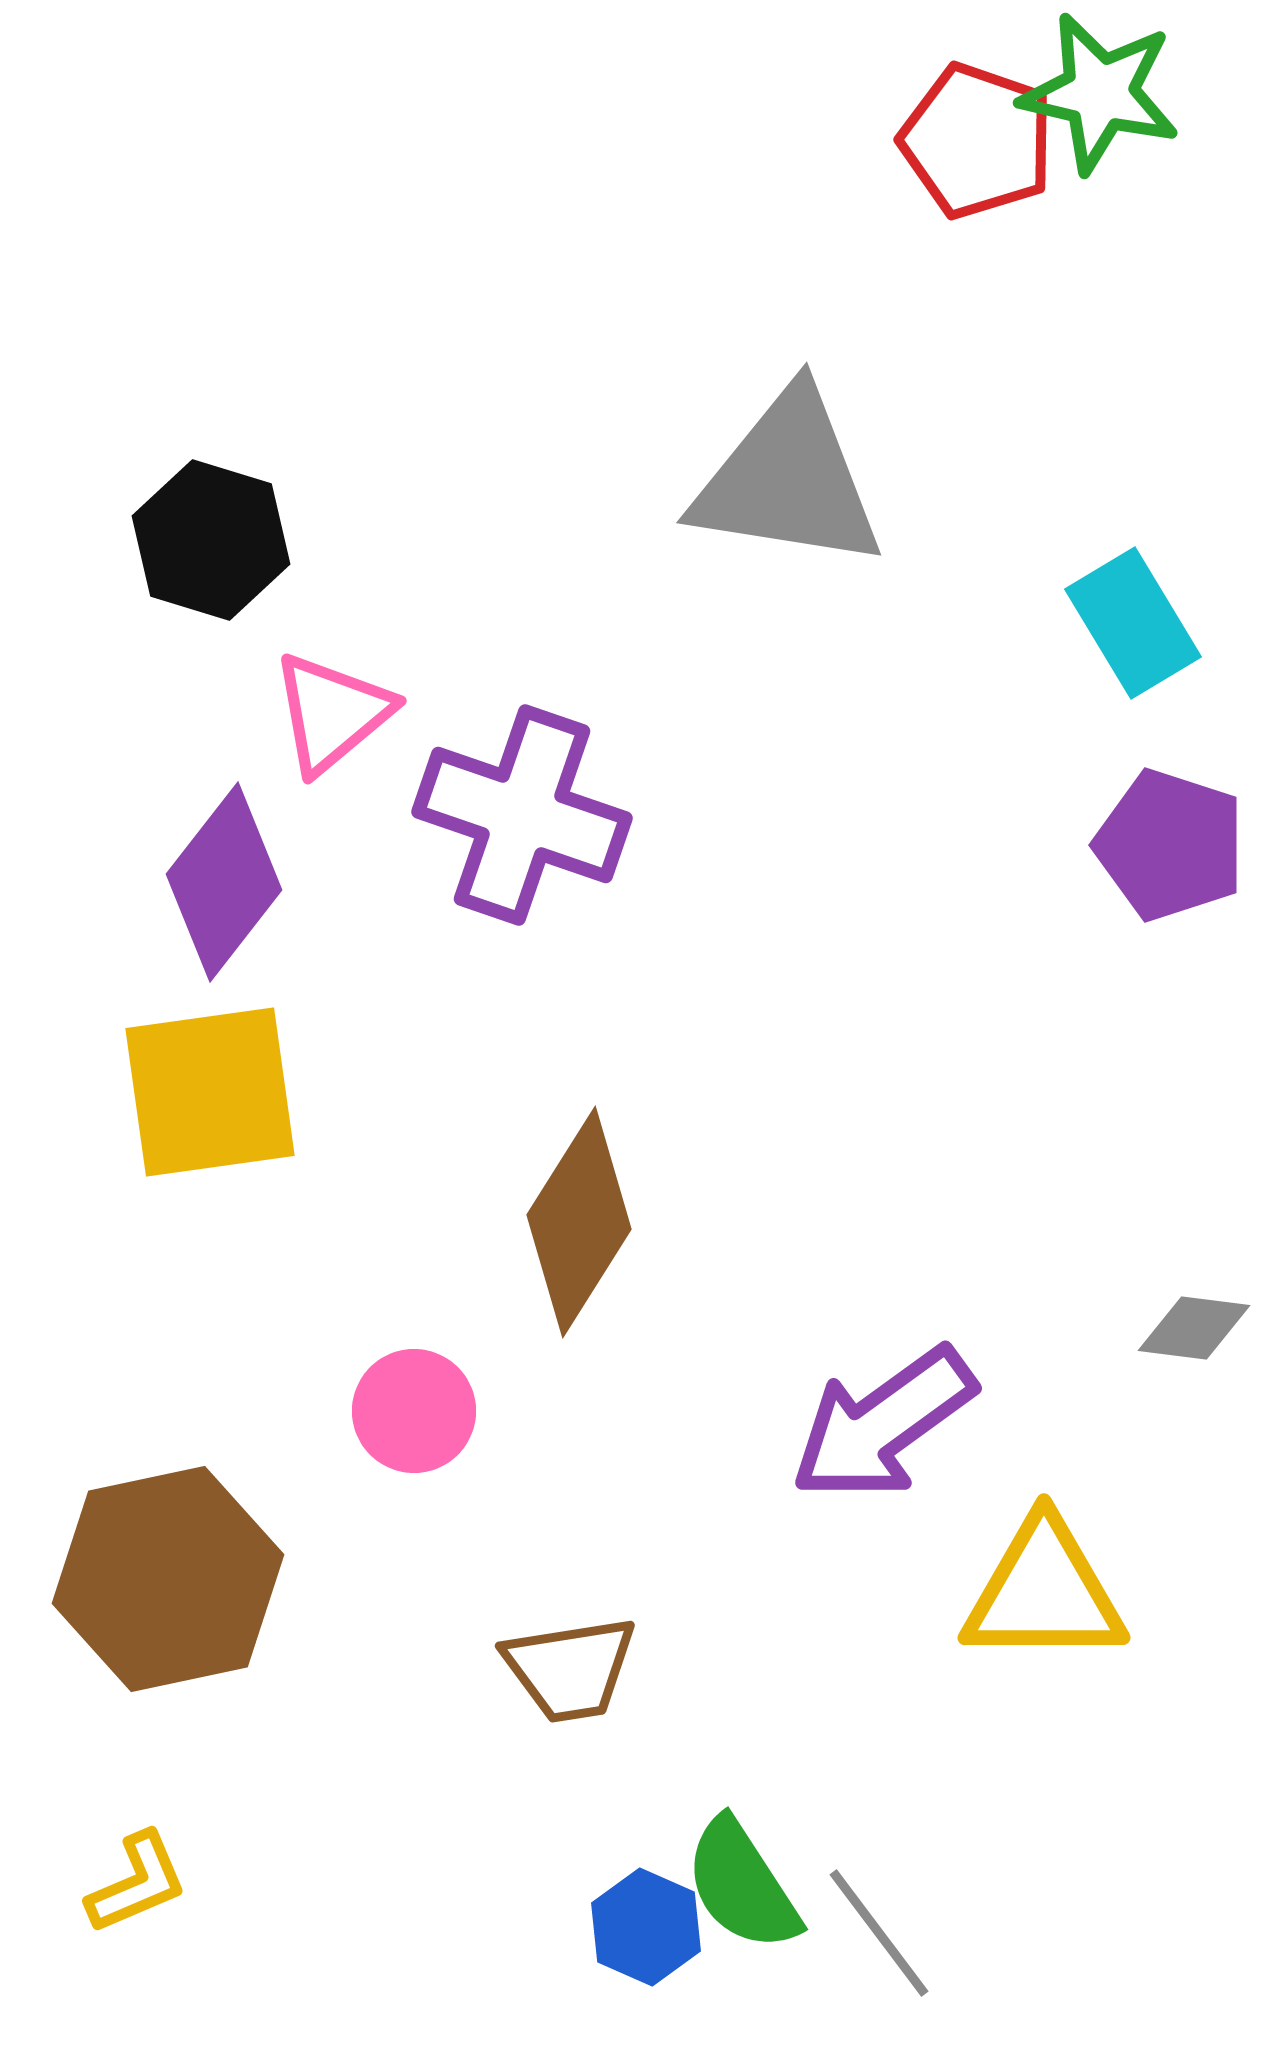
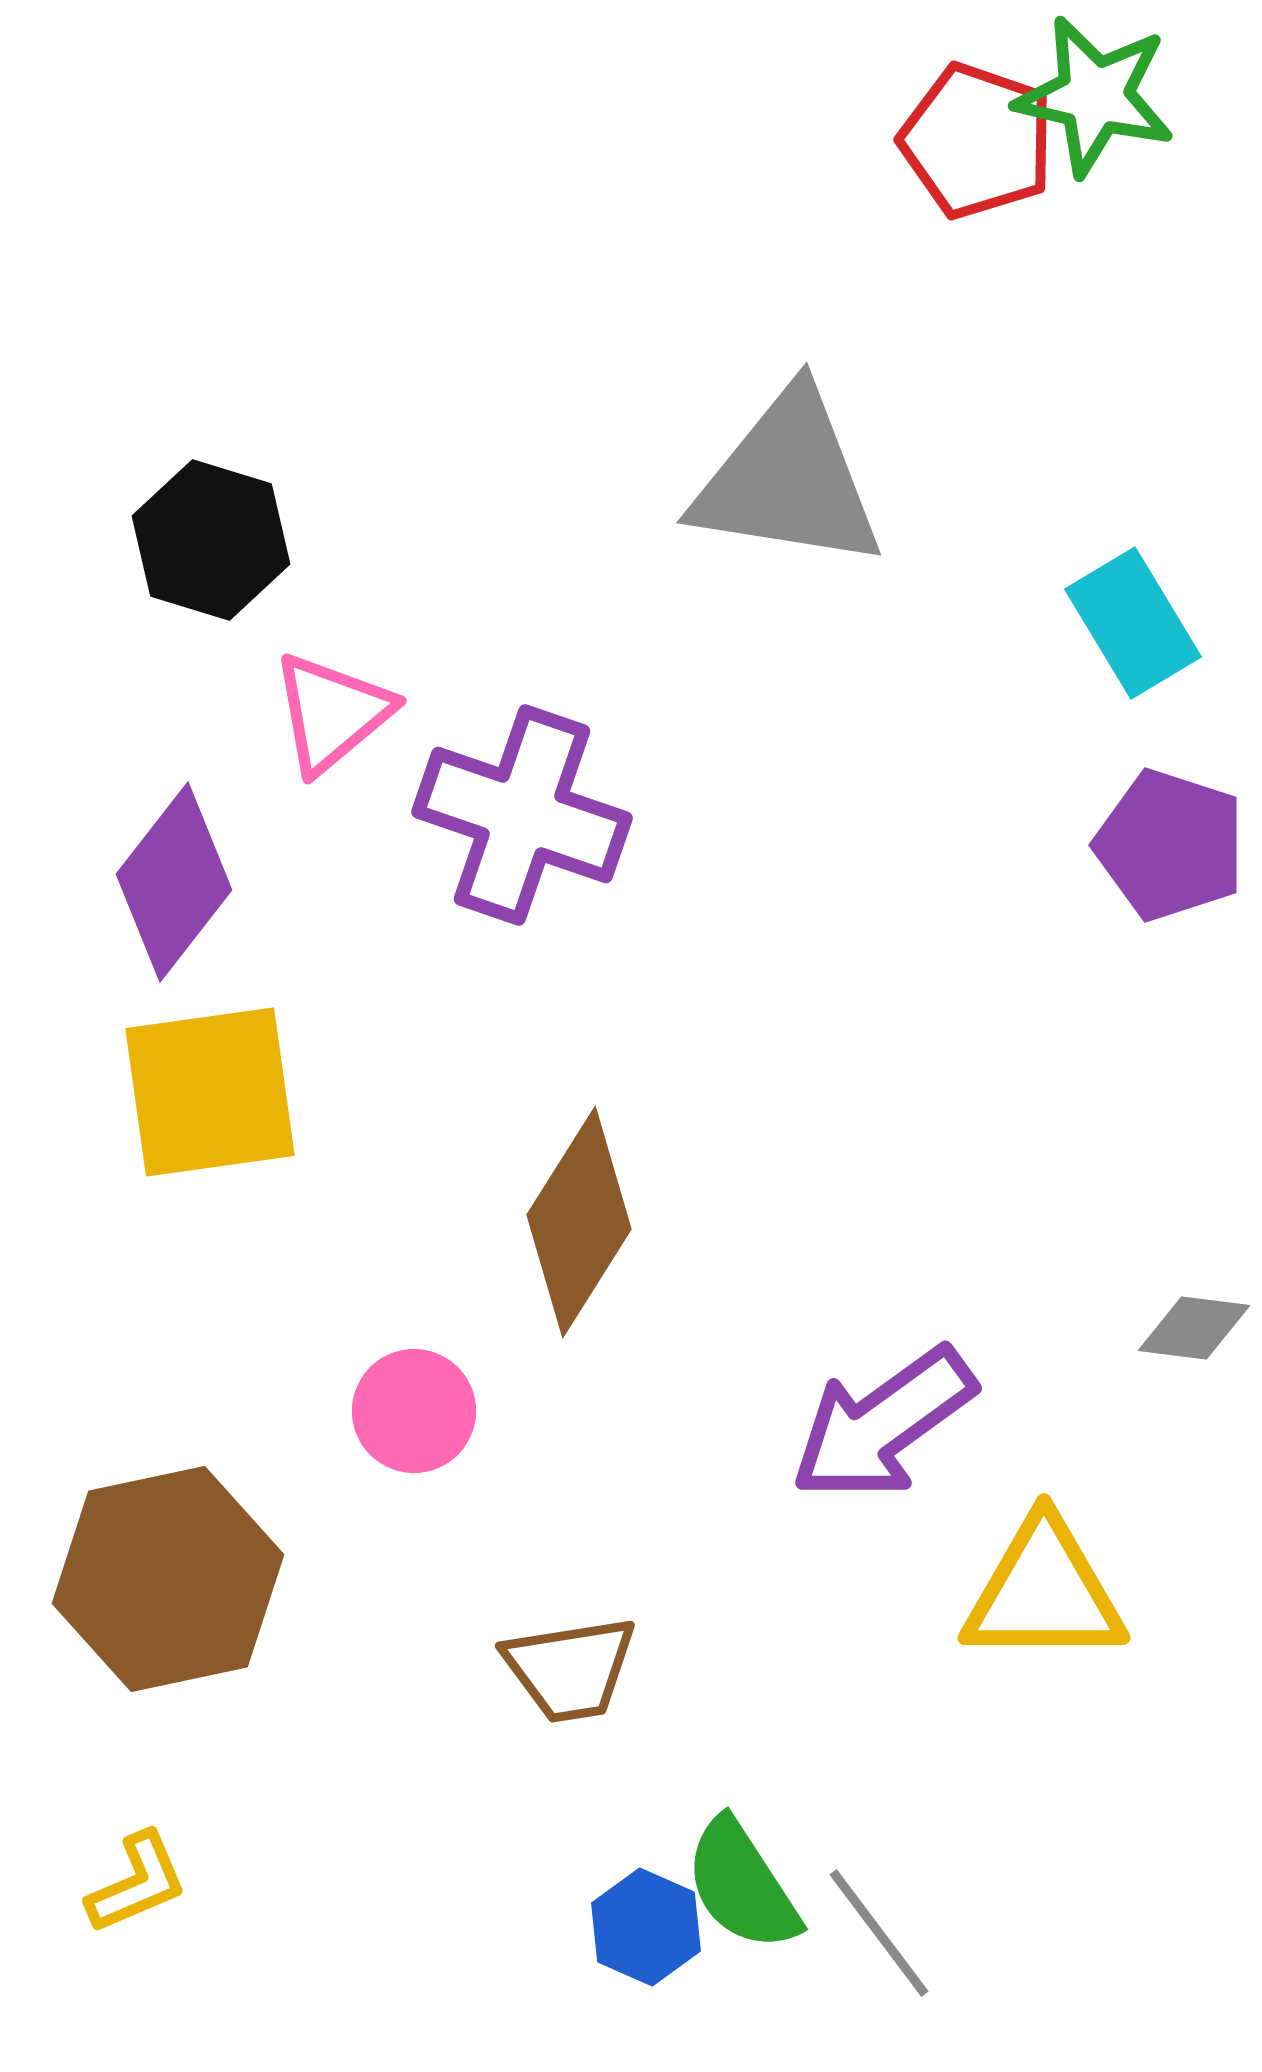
green star: moved 5 px left, 3 px down
purple diamond: moved 50 px left
